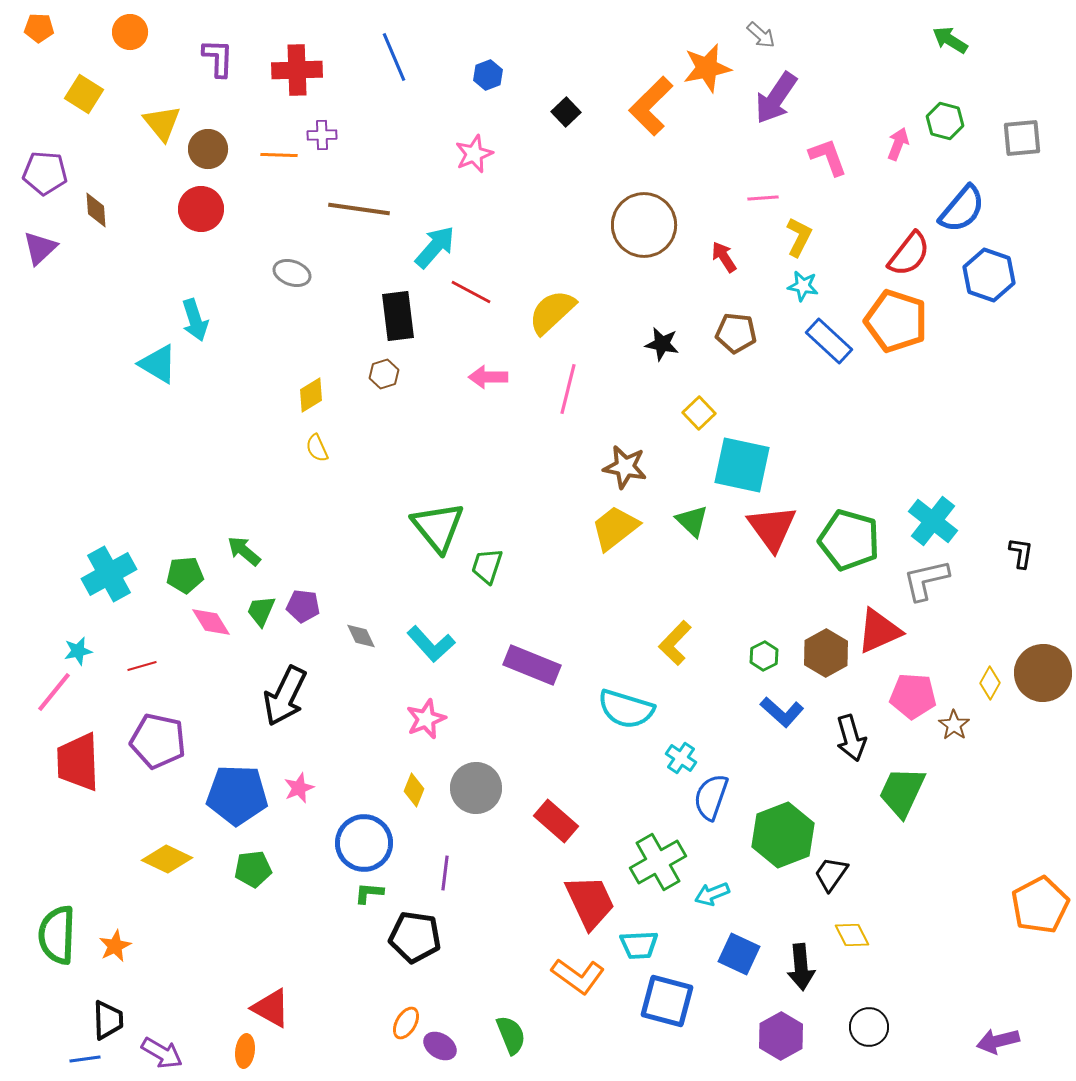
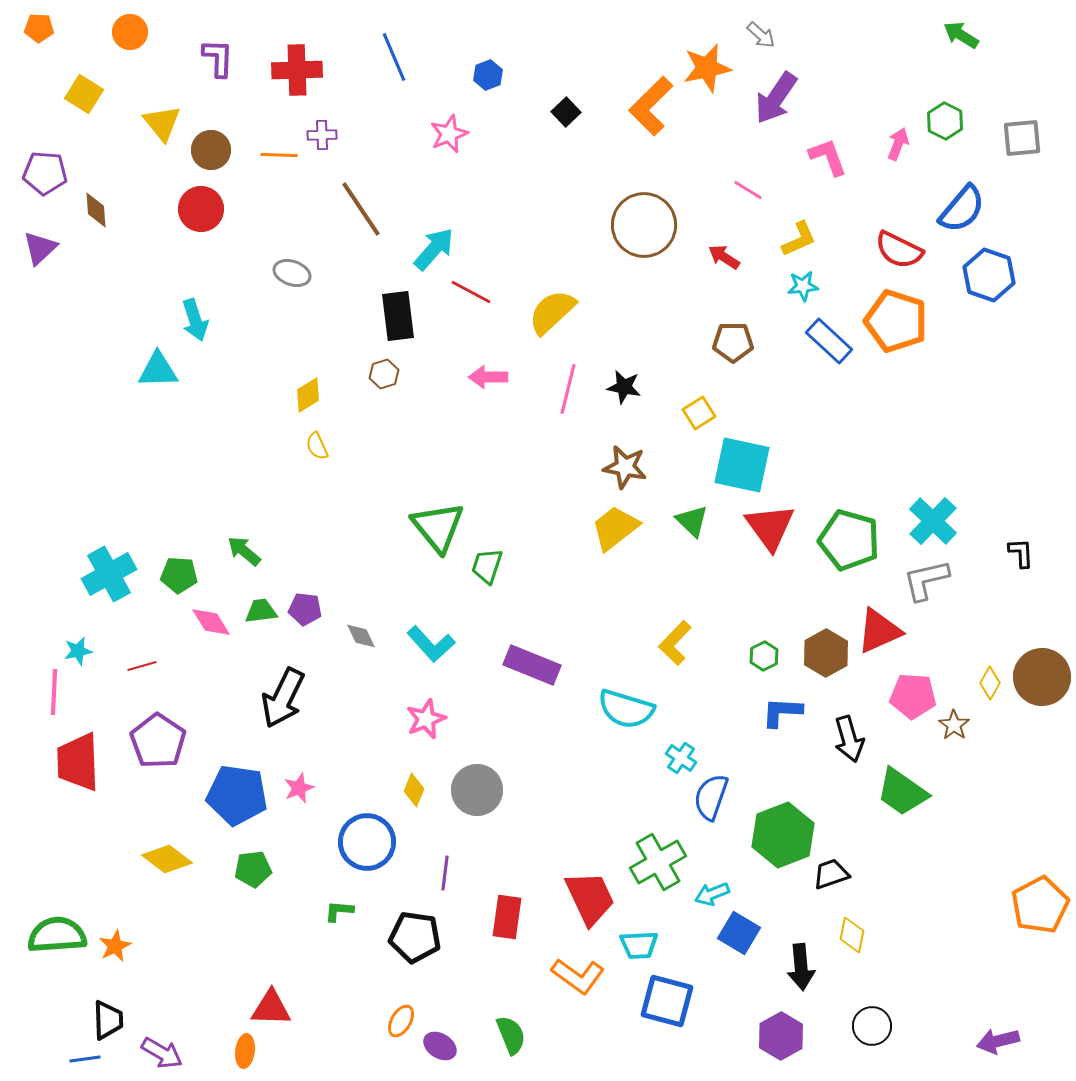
green arrow at (950, 40): moved 11 px right, 5 px up
green hexagon at (945, 121): rotated 12 degrees clockwise
brown circle at (208, 149): moved 3 px right, 1 px down
pink star at (474, 154): moved 25 px left, 20 px up
pink line at (763, 198): moved 15 px left, 8 px up; rotated 36 degrees clockwise
brown line at (359, 209): moved 2 px right; rotated 48 degrees clockwise
yellow L-shape at (799, 237): moved 2 px down; rotated 39 degrees clockwise
cyan arrow at (435, 247): moved 1 px left, 2 px down
red semicircle at (909, 254): moved 10 px left, 4 px up; rotated 78 degrees clockwise
red arrow at (724, 257): rotated 24 degrees counterclockwise
cyan star at (803, 286): rotated 16 degrees counterclockwise
brown pentagon at (736, 333): moved 3 px left, 9 px down; rotated 6 degrees counterclockwise
black star at (662, 344): moved 38 px left, 43 px down
cyan triangle at (158, 364): moved 6 px down; rotated 33 degrees counterclockwise
yellow diamond at (311, 395): moved 3 px left
yellow square at (699, 413): rotated 12 degrees clockwise
yellow semicircle at (317, 448): moved 2 px up
cyan cross at (933, 521): rotated 6 degrees clockwise
red triangle at (772, 528): moved 2 px left, 1 px up
black L-shape at (1021, 553): rotated 12 degrees counterclockwise
green pentagon at (185, 575): moved 6 px left; rotated 9 degrees clockwise
purple pentagon at (303, 606): moved 2 px right, 3 px down
green trapezoid at (261, 611): rotated 60 degrees clockwise
brown circle at (1043, 673): moved 1 px left, 4 px down
pink line at (54, 692): rotated 36 degrees counterclockwise
black arrow at (285, 696): moved 2 px left, 2 px down
blue L-shape at (782, 712): rotated 141 degrees clockwise
black arrow at (851, 738): moved 2 px left, 1 px down
purple pentagon at (158, 741): rotated 22 degrees clockwise
gray circle at (476, 788): moved 1 px right, 2 px down
green trapezoid at (902, 792): rotated 80 degrees counterclockwise
blue pentagon at (237, 795): rotated 6 degrees clockwise
red rectangle at (556, 821): moved 49 px left, 96 px down; rotated 57 degrees clockwise
blue circle at (364, 843): moved 3 px right, 1 px up
yellow diamond at (167, 859): rotated 12 degrees clockwise
black trapezoid at (831, 874): rotated 36 degrees clockwise
green L-shape at (369, 893): moved 30 px left, 18 px down
red trapezoid at (590, 902): moved 4 px up
green semicircle at (57, 935): rotated 84 degrees clockwise
yellow diamond at (852, 935): rotated 39 degrees clockwise
blue square at (739, 954): moved 21 px up; rotated 6 degrees clockwise
red triangle at (271, 1008): rotated 27 degrees counterclockwise
orange ellipse at (406, 1023): moved 5 px left, 2 px up
black circle at (869, 1027): moved 3 px right, 1 px up
